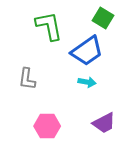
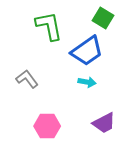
gray L-shape: rotated 135 degrees clockwise
